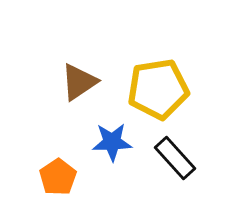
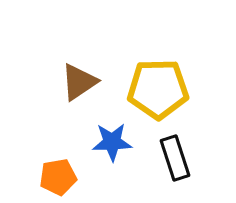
yellow pentagon: rotated 8 degrees clockwise
black rectangle: rotated 24 degrees clockwise
orange pentagon: rotated 24 degrees clockwise
